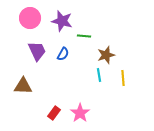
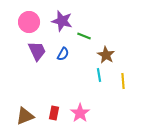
pink circle: moved 1 px left, 4 px down
green line: rotated 16 degrees clockwise
brown star: rotated 24 degrees counterclockwise
yellow line: moved 3 px down
brown triangle: moved 2 px right, 30 px down; rotated 24 degrees counterclockwise
red rectangle: rotated 24 degrees counterclockwise
